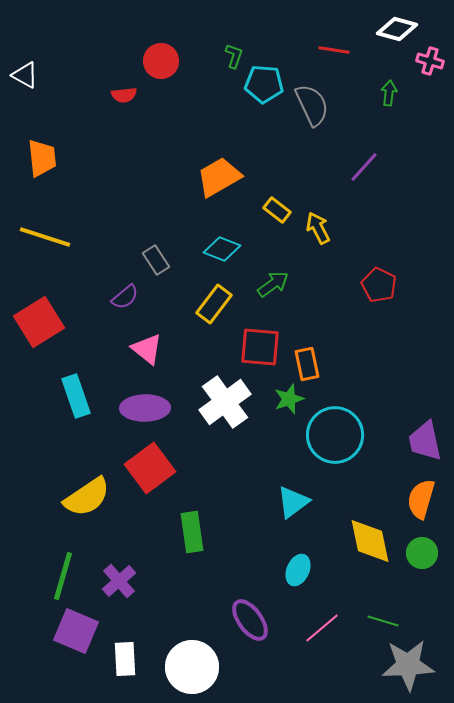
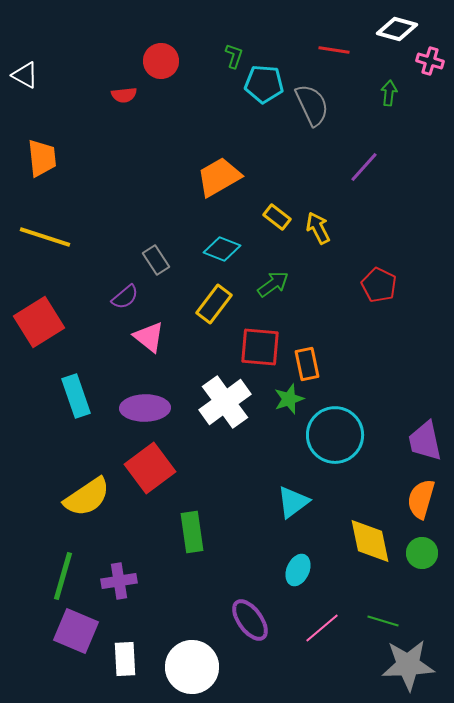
yellow rectangle at (277, 210): moved 7 px down
pink triangle at (147, 349): moved 2 px right, 12 px up
purple cross at (119, 581): rotated 32 degrees clockwise
